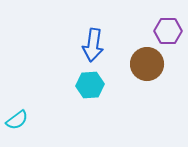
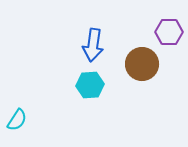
purple hexagon: moved 1 px right, 1 px down
brown circle: moved 5 px left
cyan semicircle: rotated 20 degrees counterclockwise
